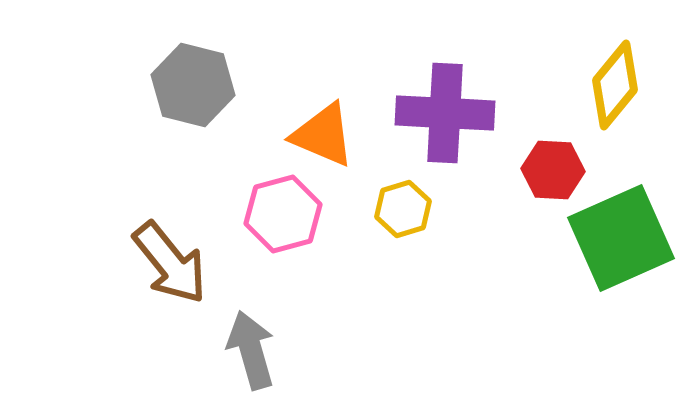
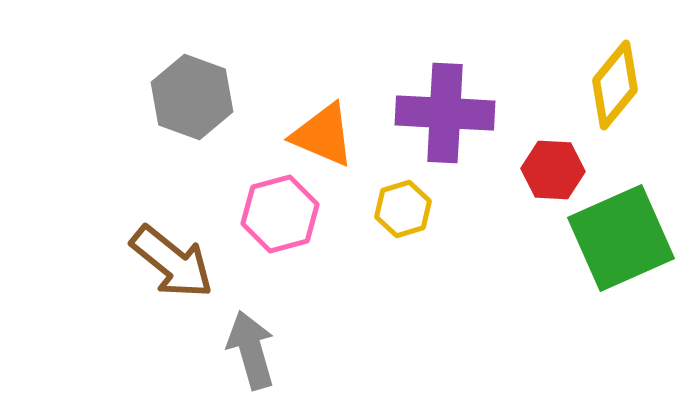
gray hexagon: moved 1 px left, 12 px down; rotated 6 degrees clockwise
pink hexagon: moved 3 px left
brown arrow: moved 2 px right, 1 px up; rotated 12 degrees counterclockwise
